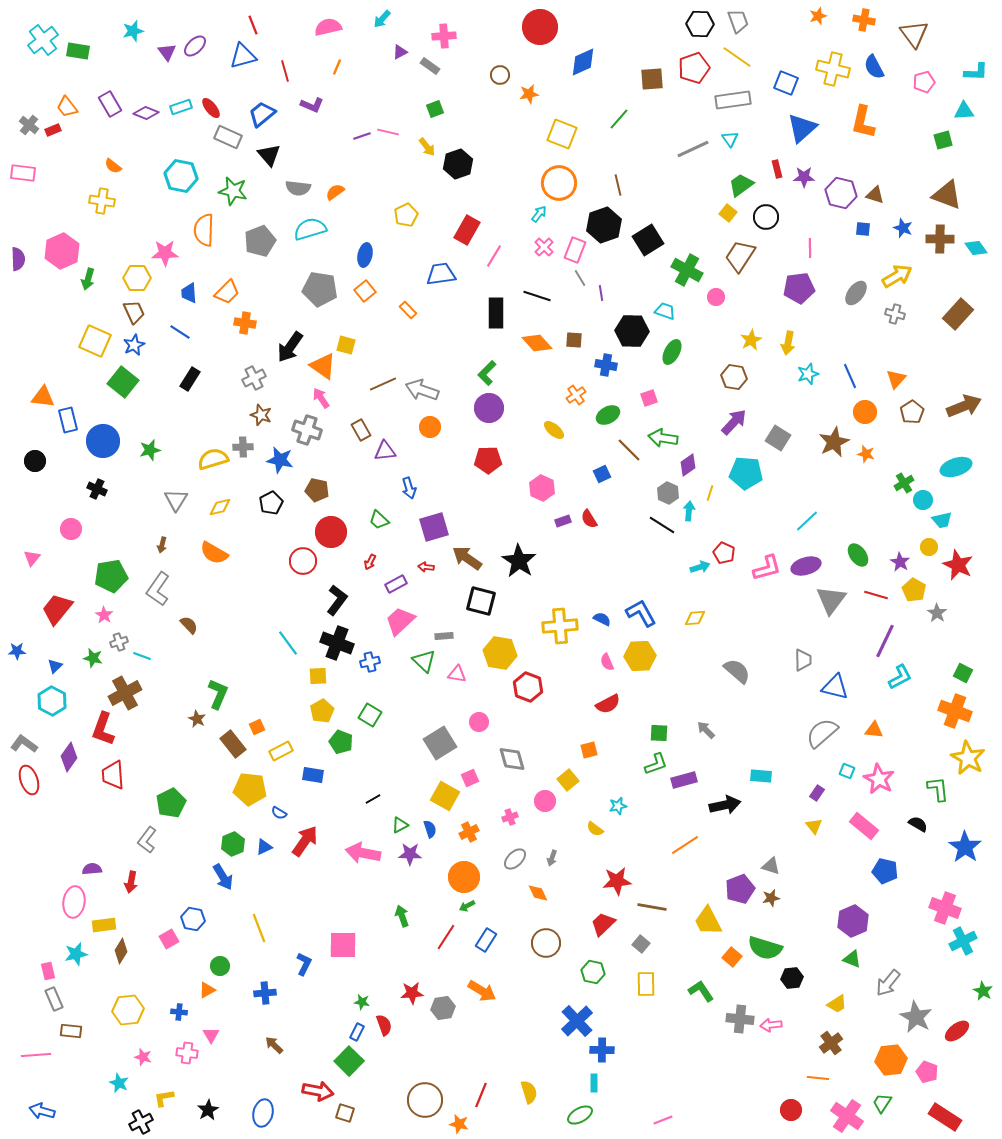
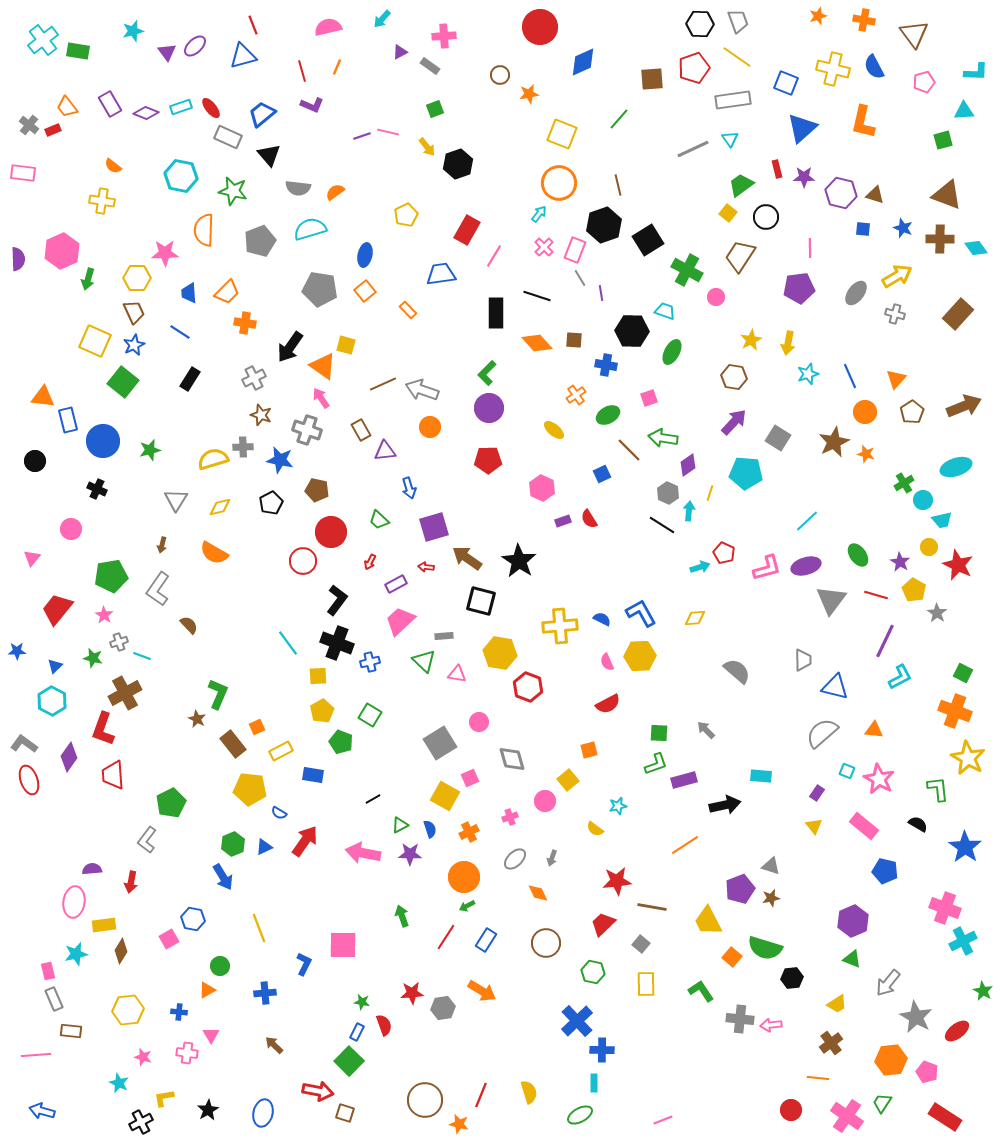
red line at (285, 71): moved 17 px right
